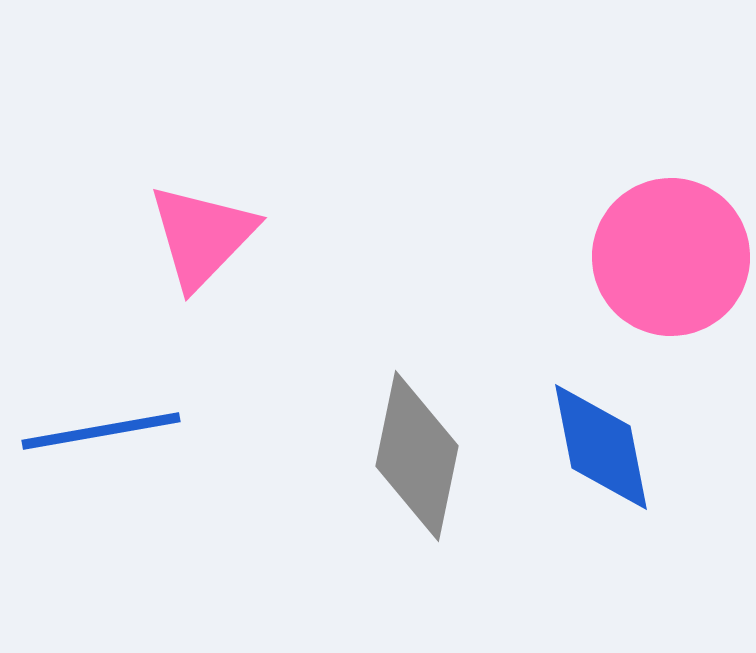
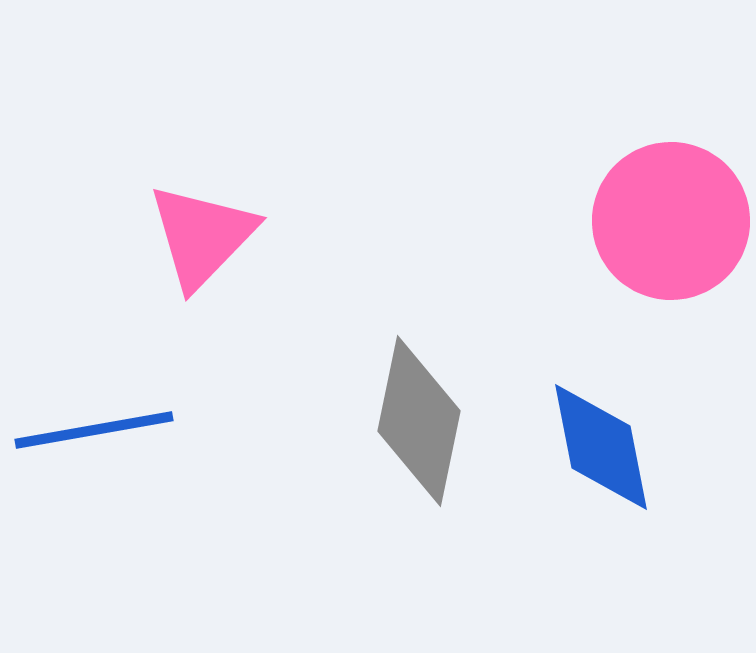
pink circle: moved 36 px up
blue line: moved 7 px left, 1 px up
gray diamond: moved 2 px right, 35 px up
